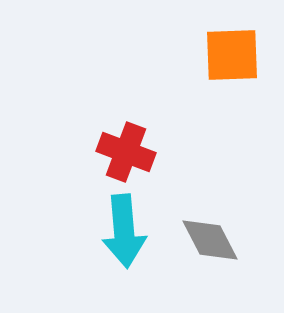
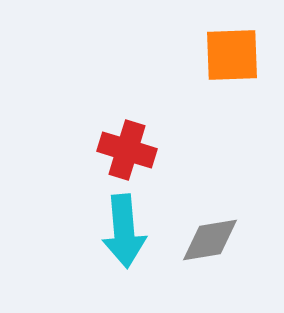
red cross: moved 1 px right, 2 px up; rotated 4 degrees counterclockwise
gray diamond: rotated 72 degrees counterclockwise
